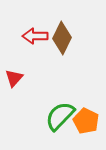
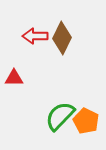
red triangle: rotated 48 degrees clockwise
